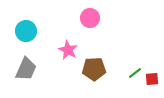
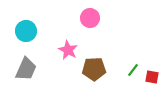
green line: moved 2 px left, 3 px up; rotated 16 degrees counterclockwise
red square: moved 2 px up; rotated 16 degrees clockwise
